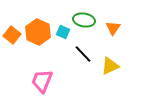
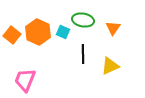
green ellipse: moved 1 px left
black line: rotated 42 degrees clockwise
pink trapezoid: moved 17 px left, 1 px up
